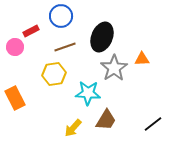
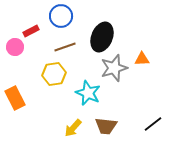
gray star: rotated 16 degrees clockwise
cyan star: rotated 20 degrees clockwise
brown trapezoid: moved 6 px down; rotated 65 degrees clockwise
